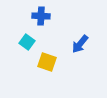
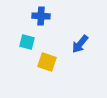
cyan square: rotated 21 degrees counterclockwise
